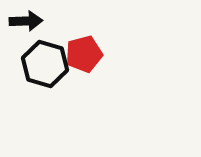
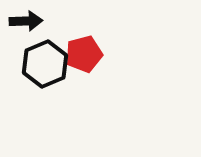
black hexagon: rotated 21 degrees clockwise
